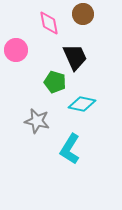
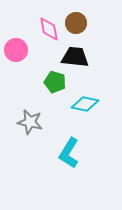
brown circle: moved 7 px left, 9 px down
pink diamond: moved 6 px down
black trapezoid: rotated 60 degrees counterclockwise
cyan diamond: moved 3 px right
gray star: moved 7 px left, 1 px down
cyan L-shape: moved 1 px left, 4 px down
